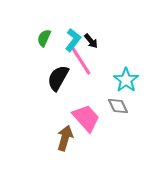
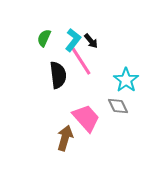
black semicircle: moved 3 px up; rotated 144 degrees clockwise
